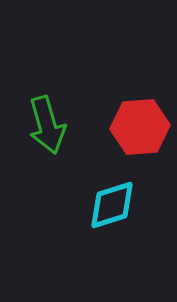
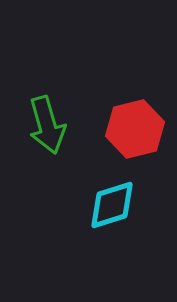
red hexagon: moved 5 px left, 2 px down; rotated 10 degrees counterclockwise
